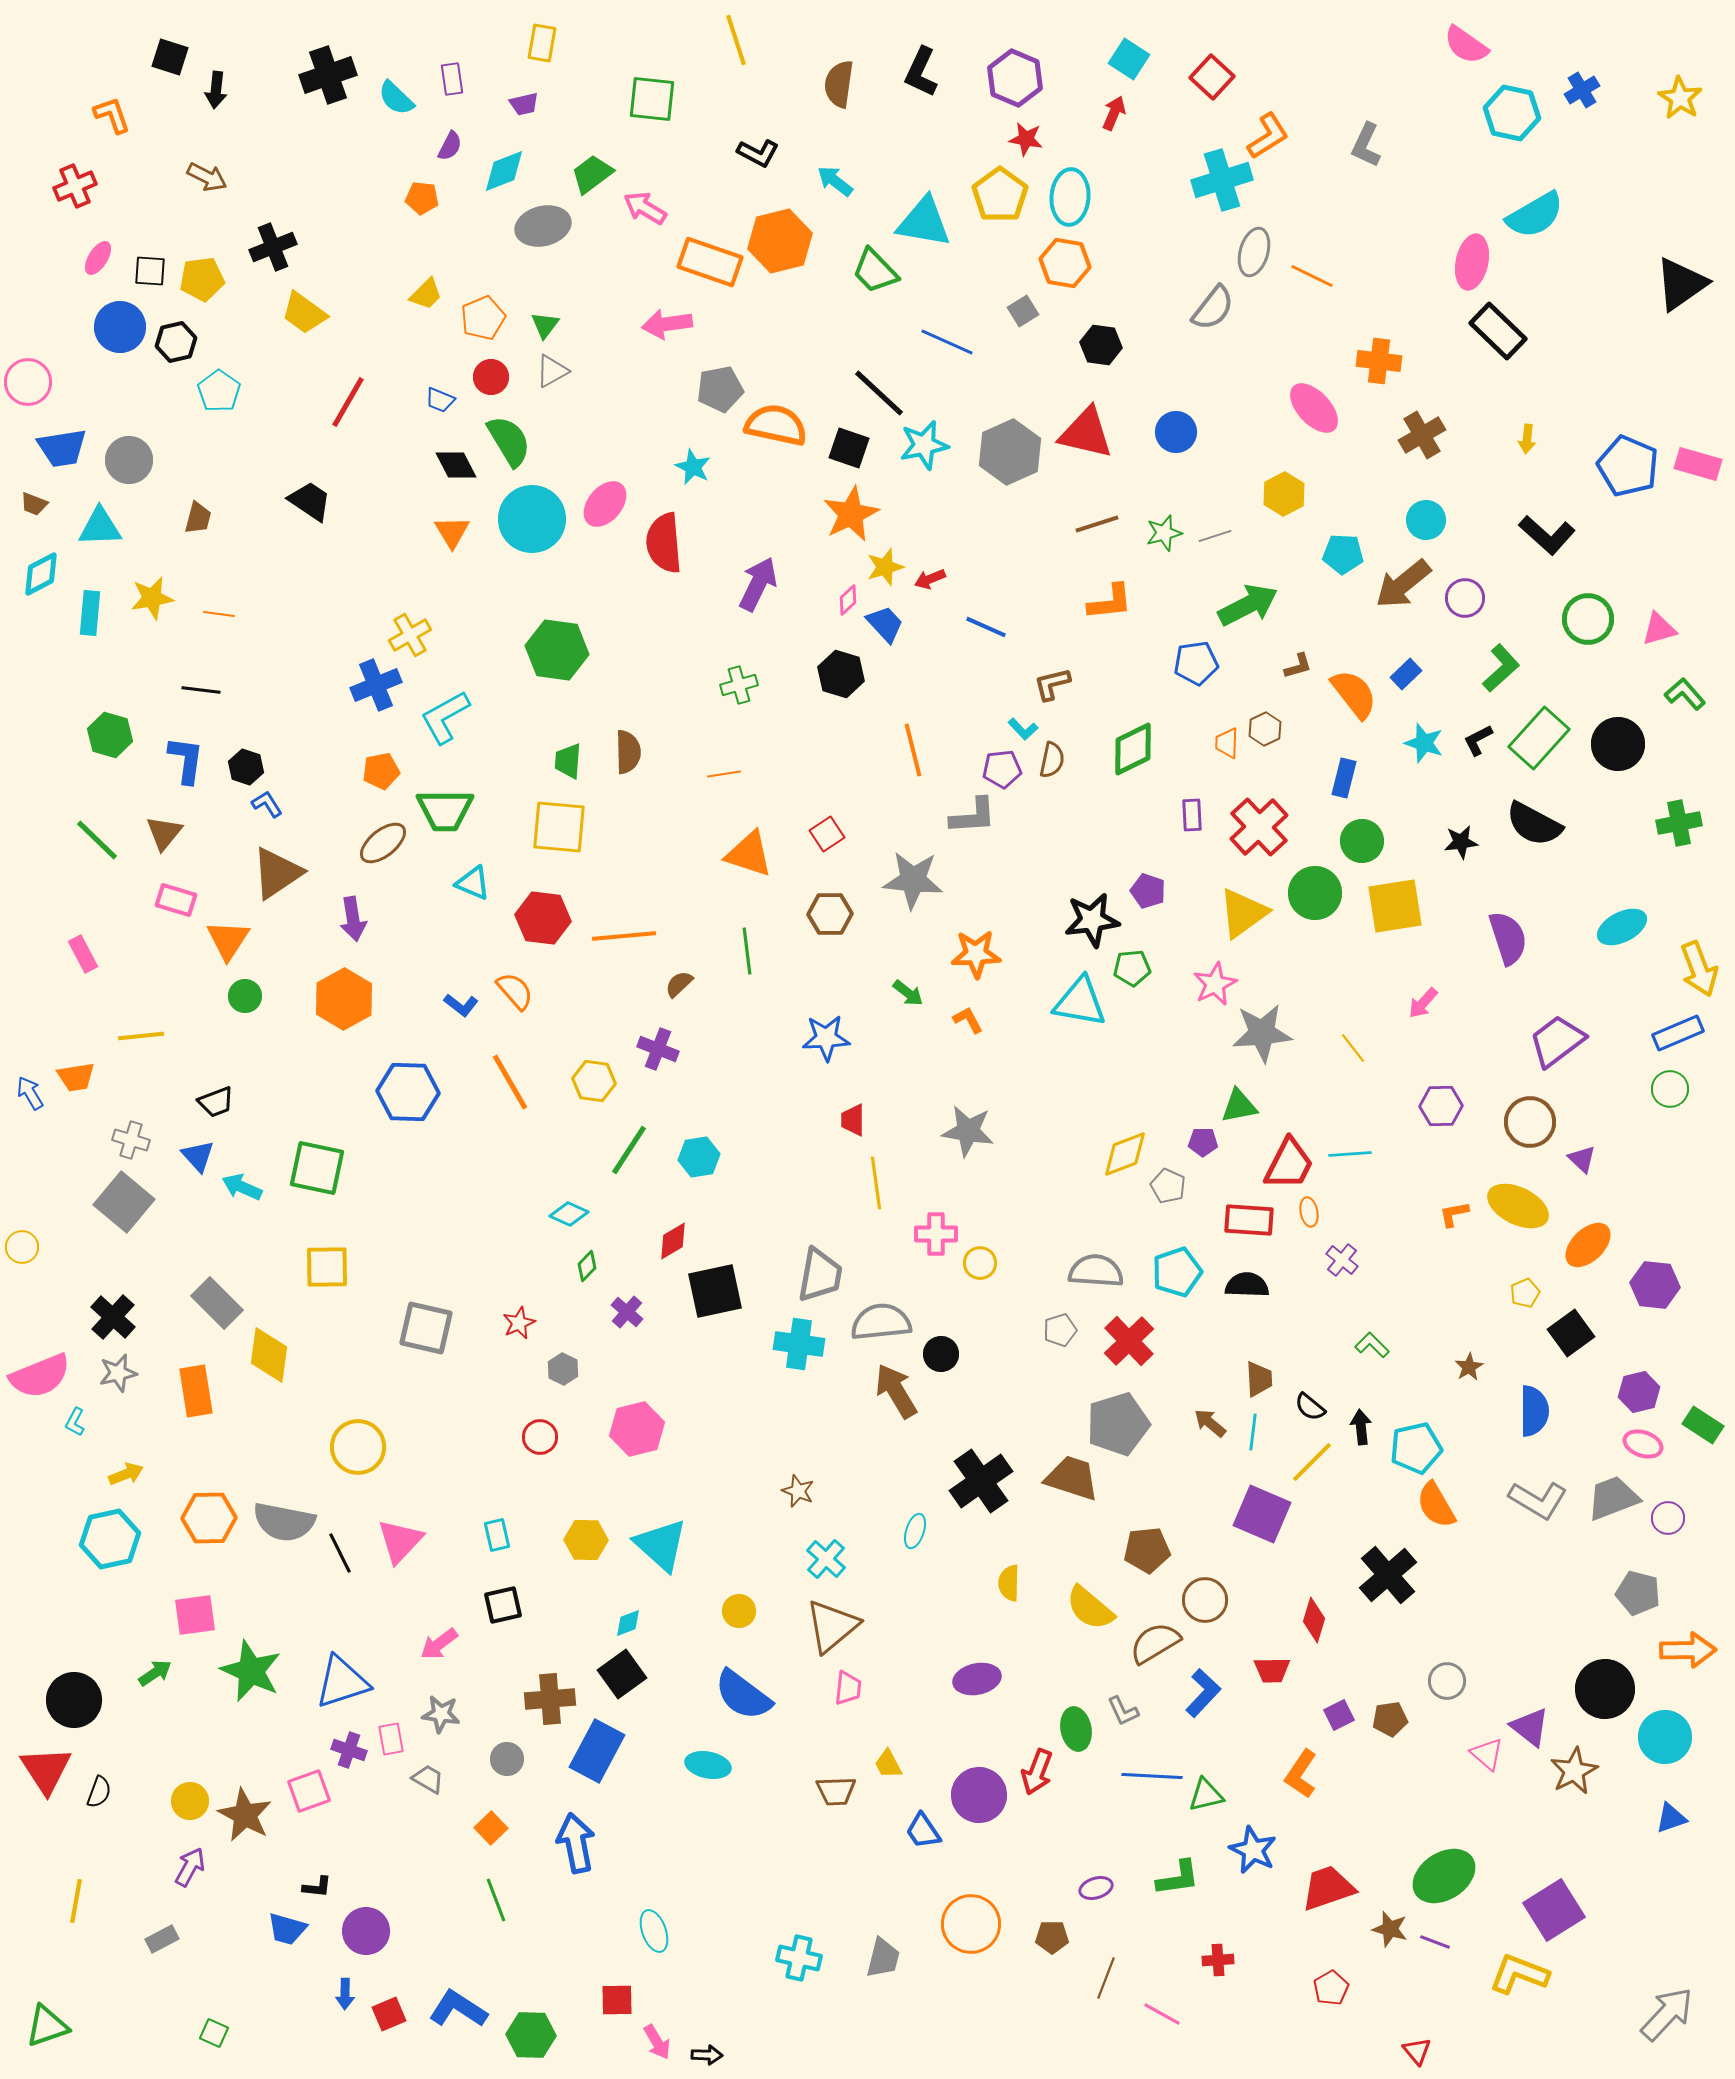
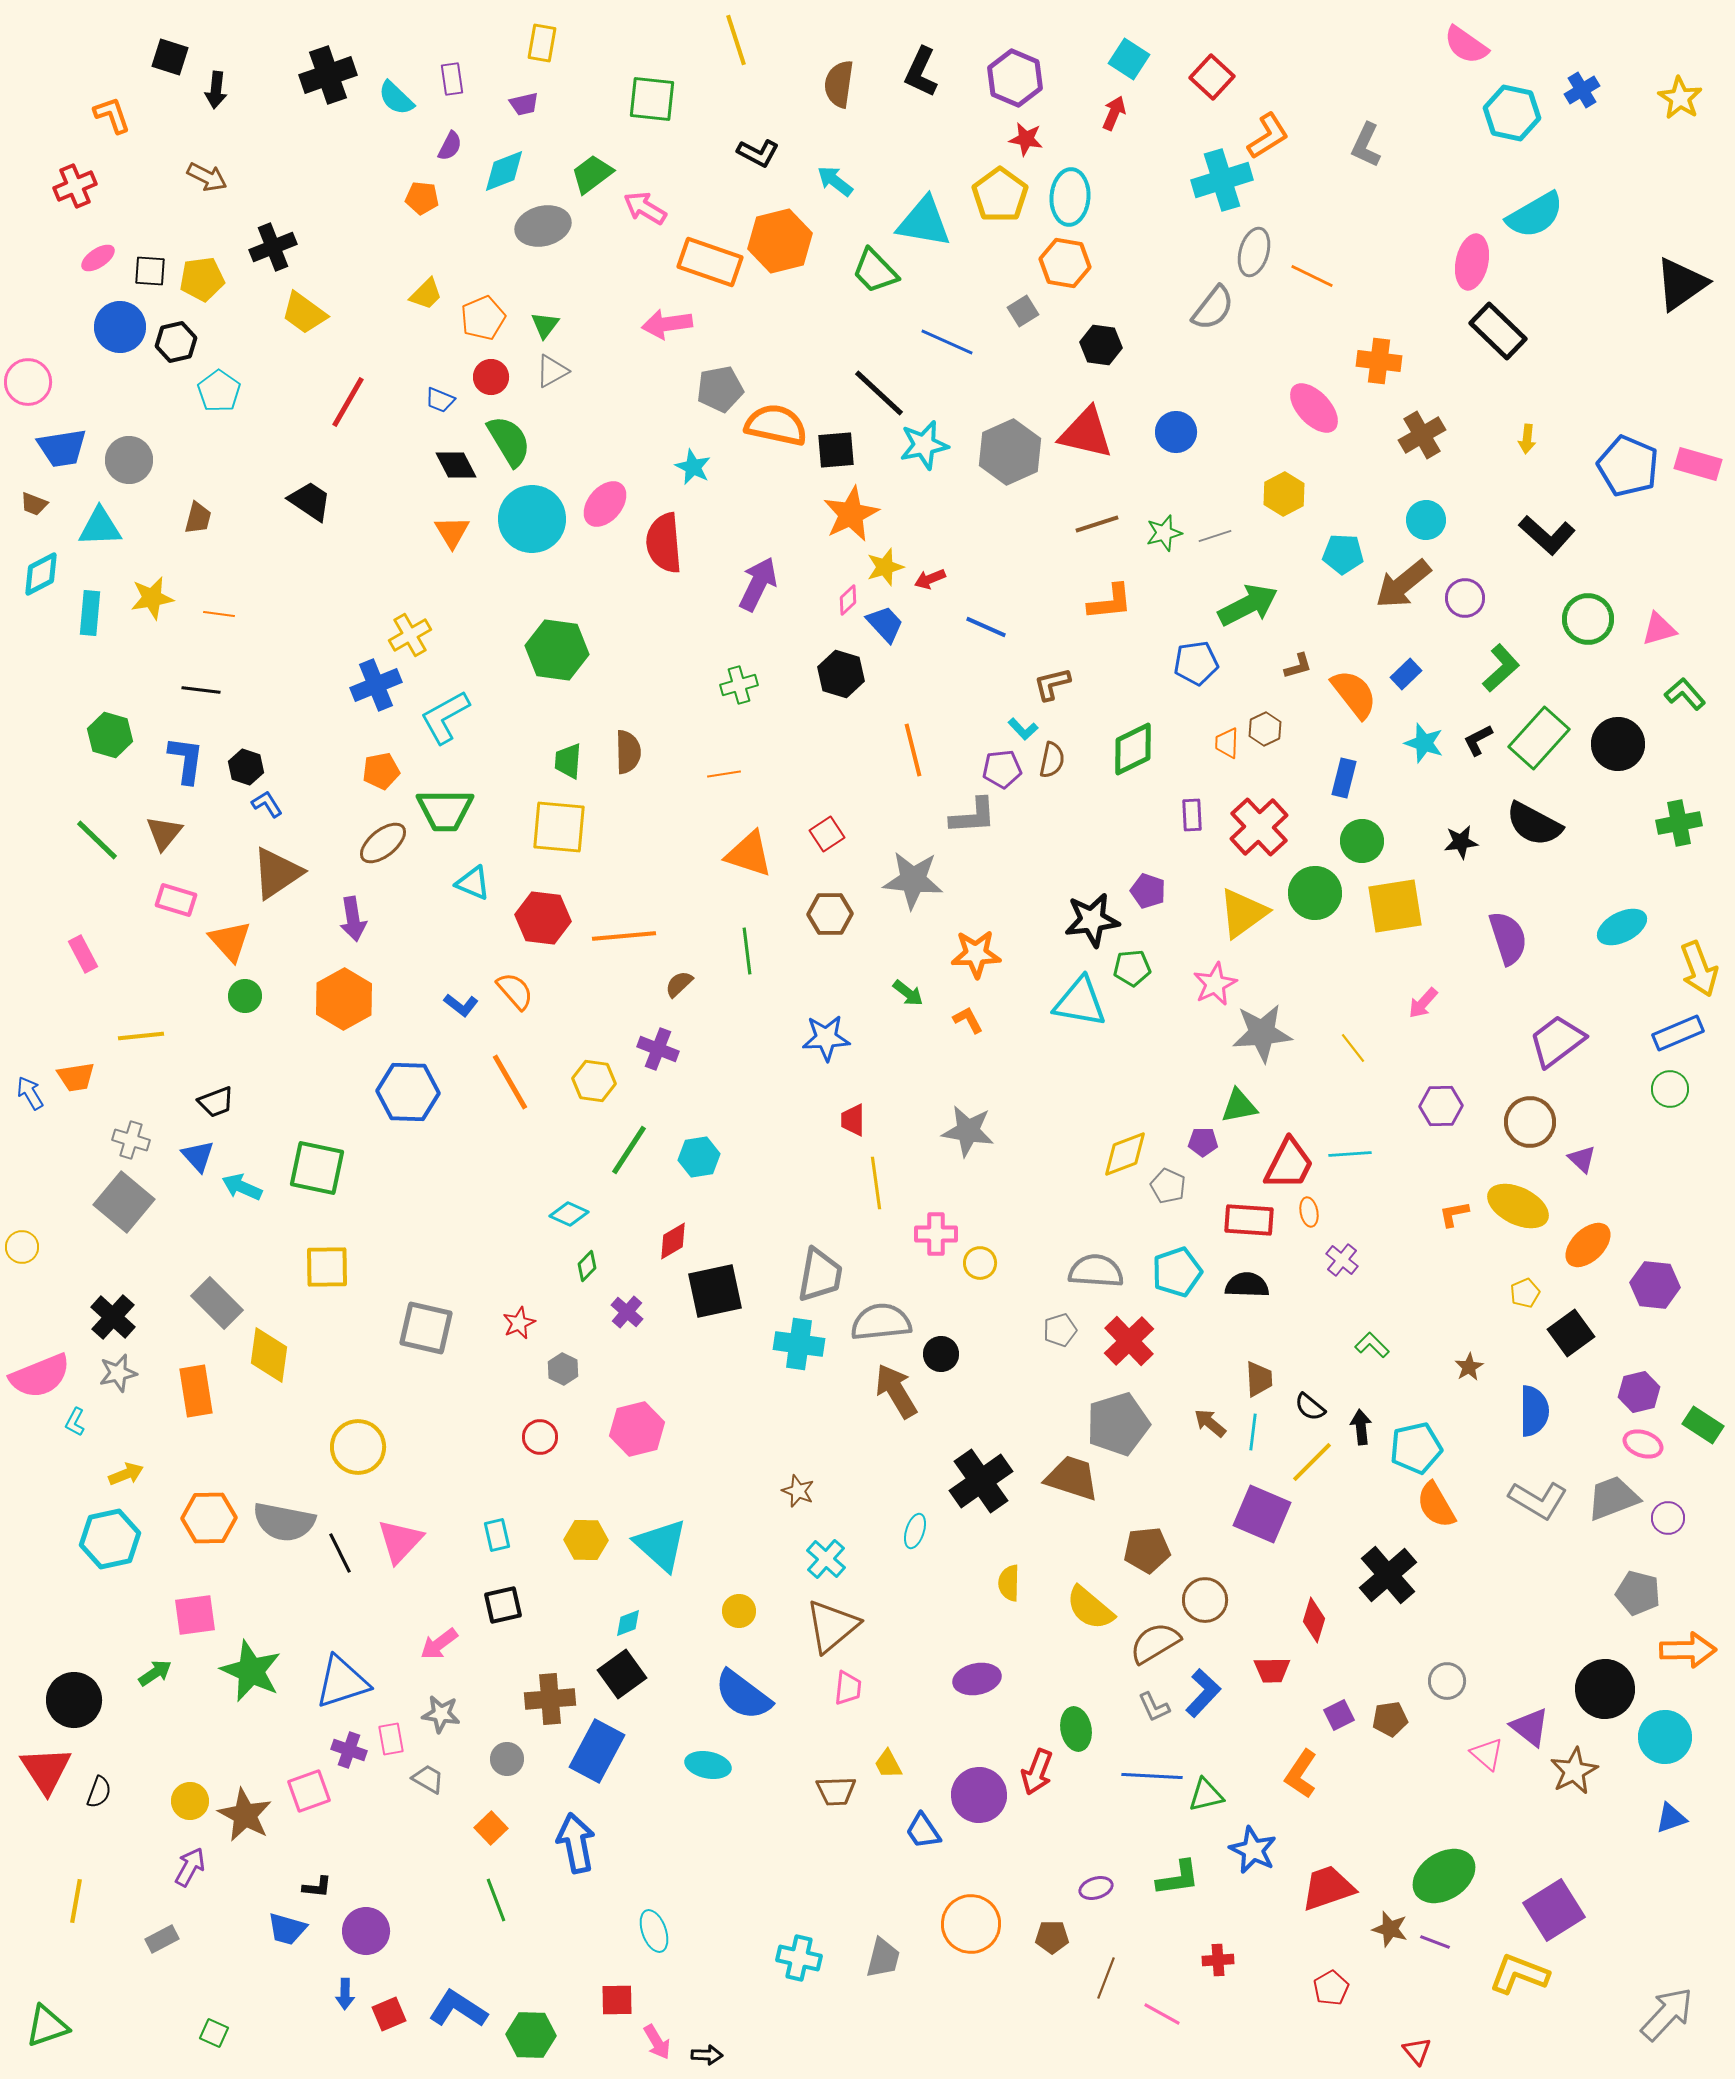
pink ellipse at (98, 258): rotated 24 degrees clockwise
black square at (849, 448): moved 13 px left, 2 px down; rotated 24 degrees counterclockwise
orange triangle at (228, 940): moved 2 px right, 1 px down; rotated 15 degrees counterclockwise
gray L-shape at (1123, 1711): moved 31 px right, 4 px up
